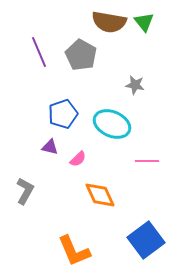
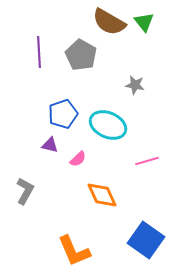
brown semicircle: rotated 20 degrees clockwise
purple line: rotated 20 degrees clockwise
cyan ellipse: moved 4 px left, 1 px down
purple triangle: moved 2 px up
pink line: rotated 15 degrees counterclockwise
orange diamond: moved 2 px right
blue square: rotated 18 degrees counterclockwise
